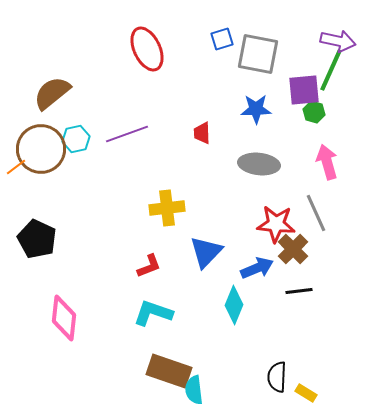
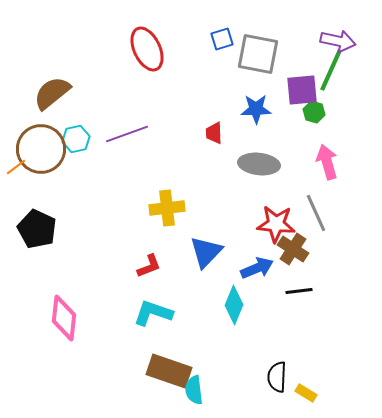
purple square: moved 2 px left
red trapezoid: moved 12 px right
black pentagon: moved 10 px up
brown cross: rotated 12 degrees counterclockwise
